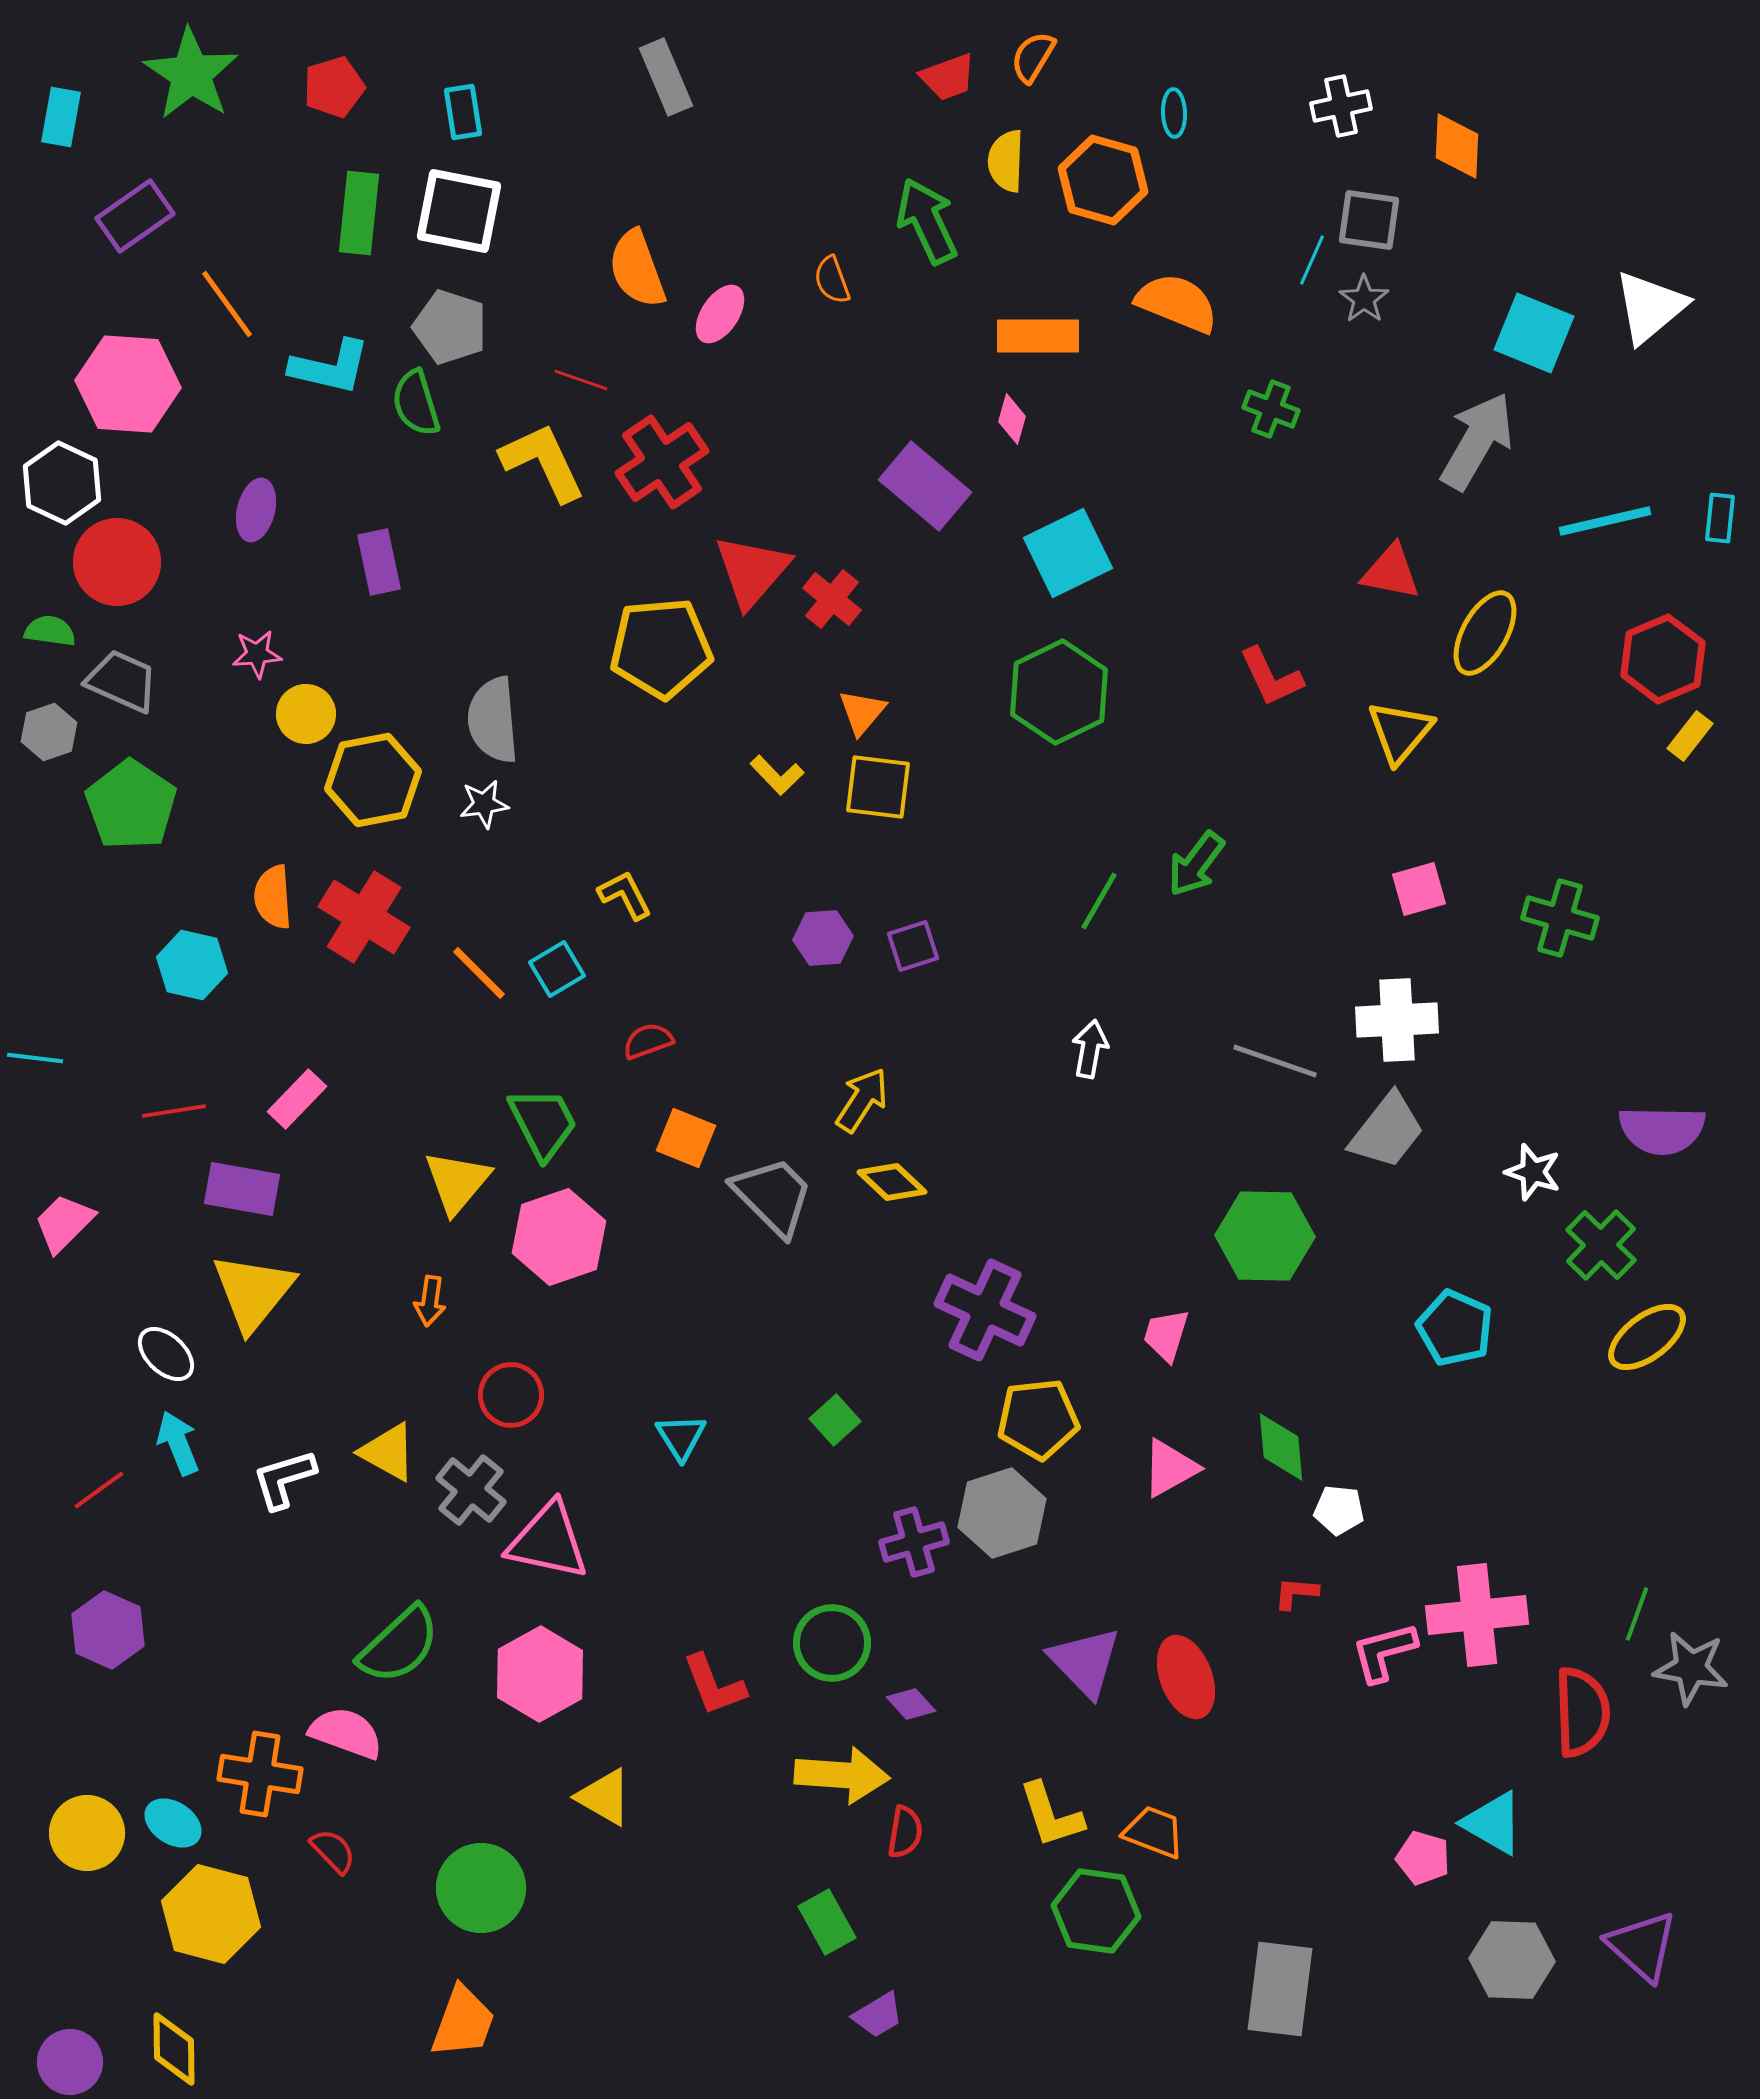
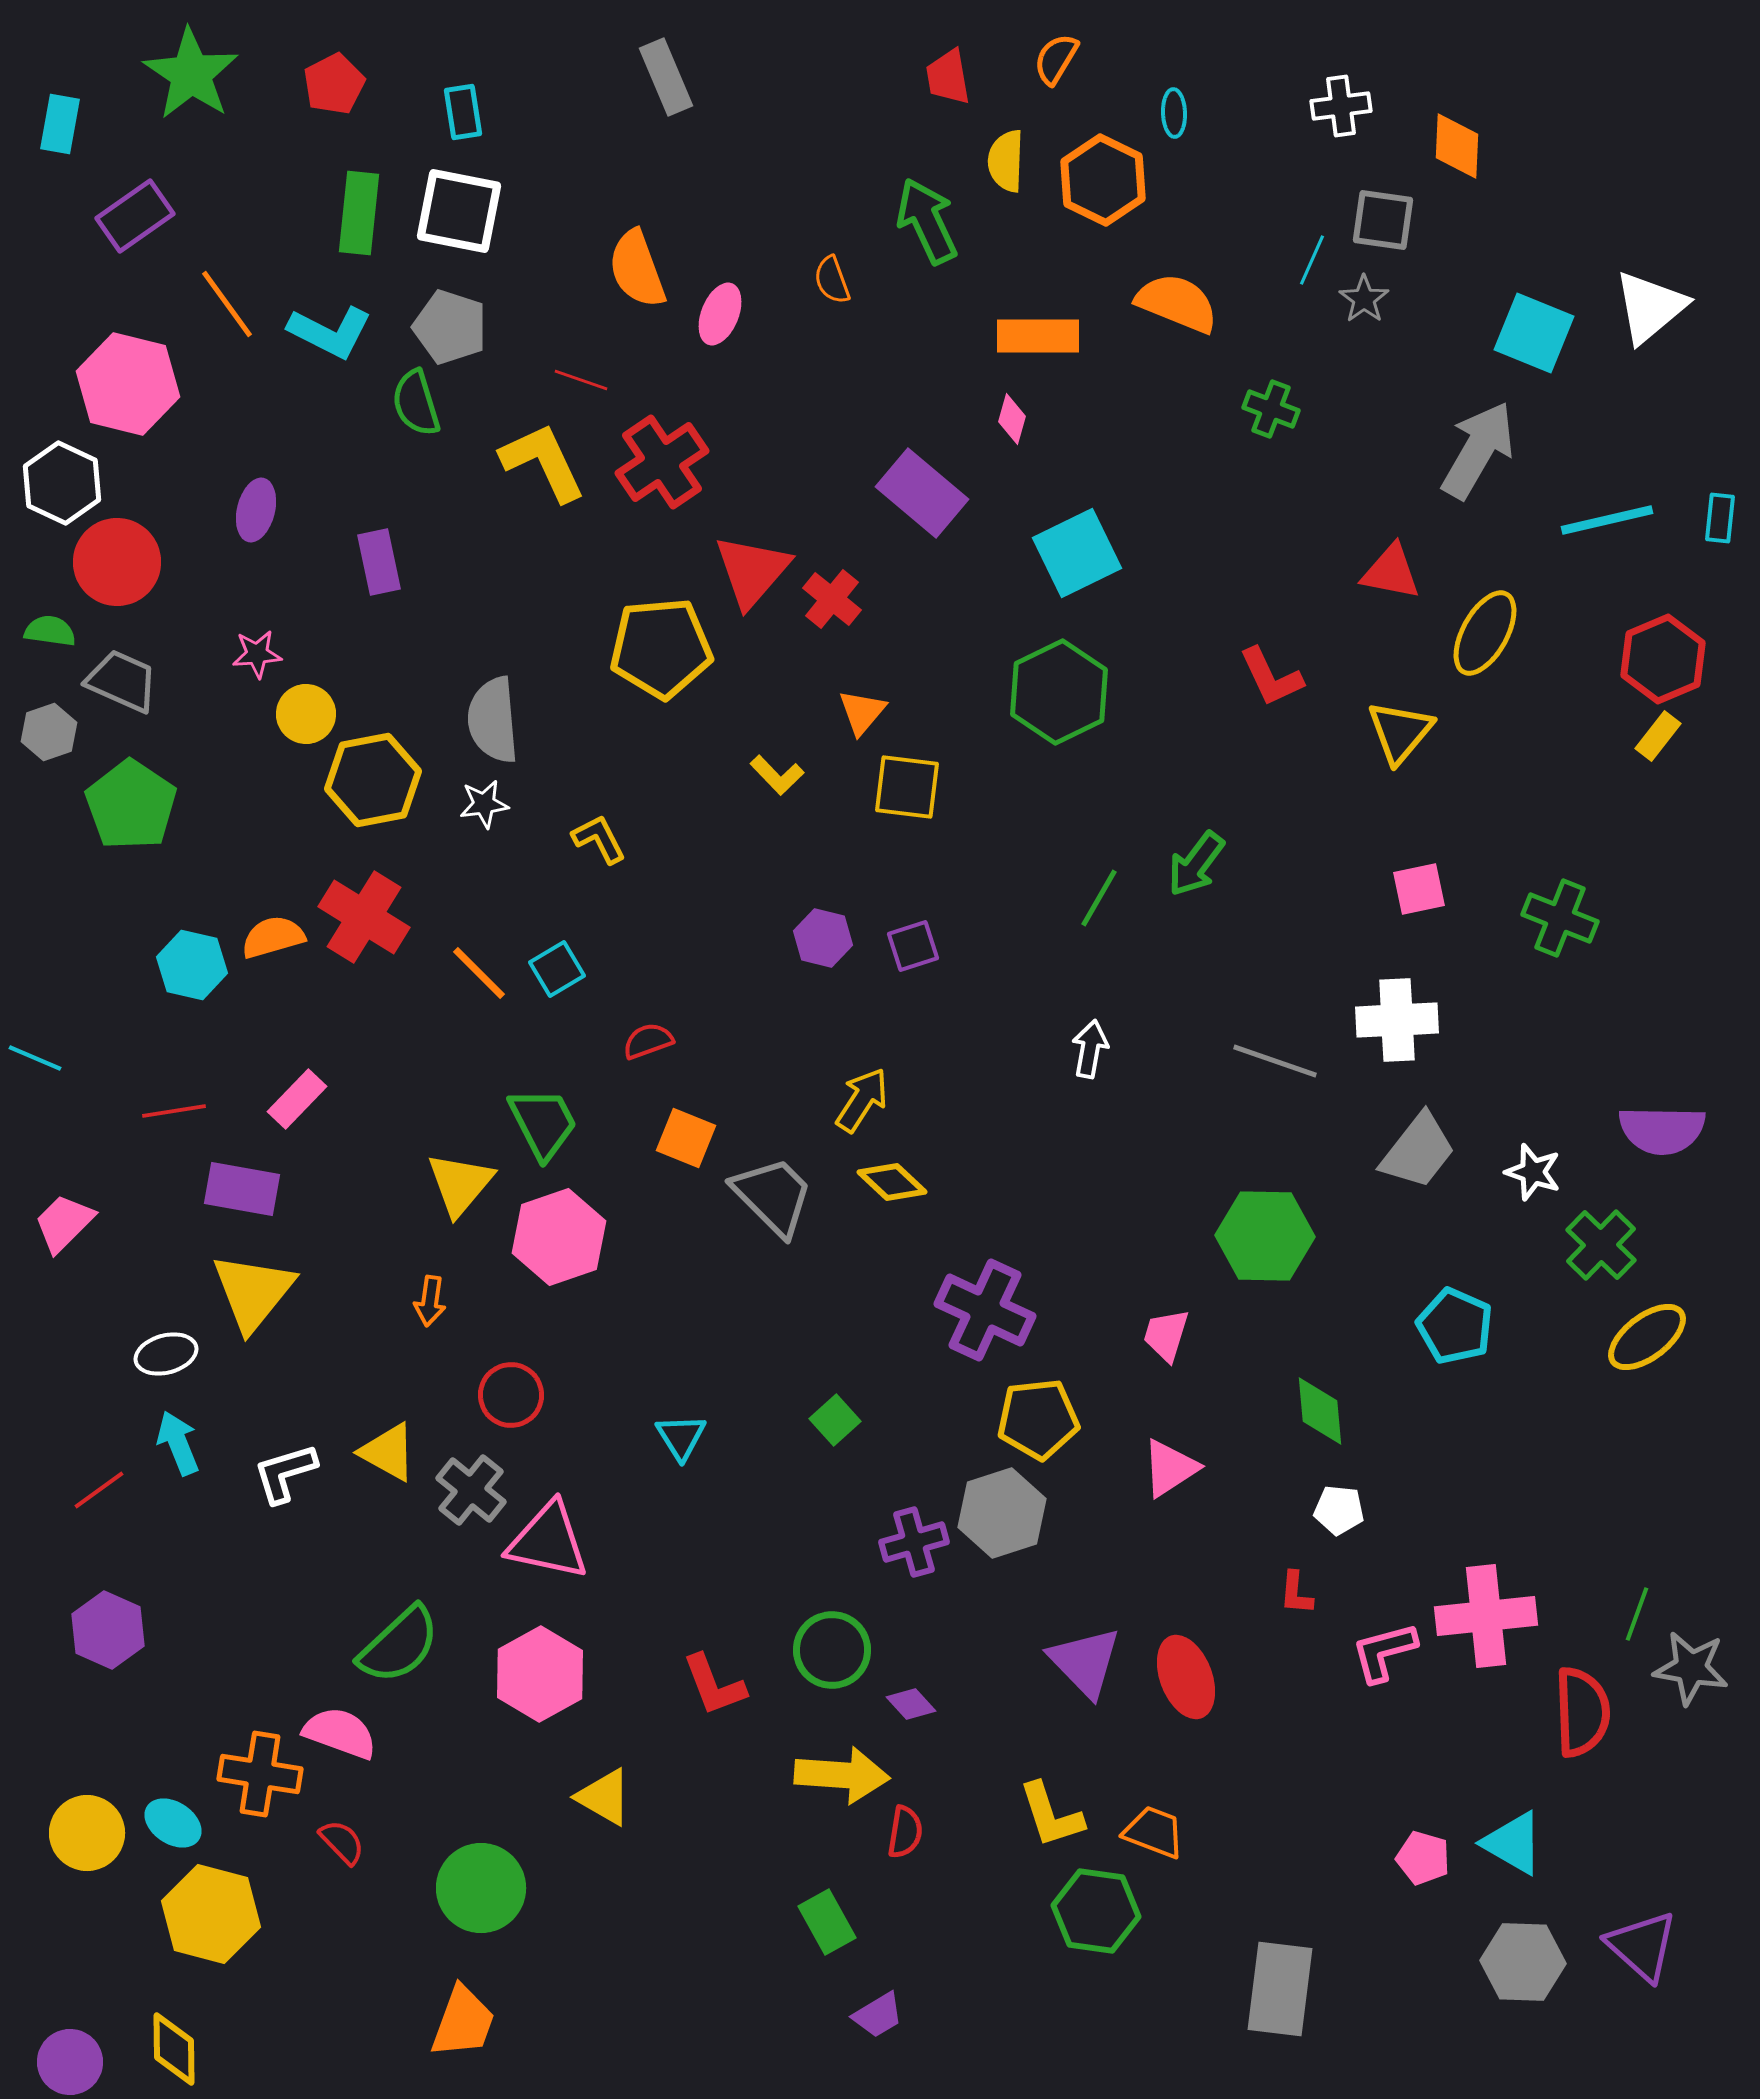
orange semicircle at (1033, 57): moved 23 px right, 2 px down
red trapezoid at (948, 77): rotated 100 degrees clockwise
red pentagon at (334, 87): moved 3 px up; rotated 10 degrees counterclockwise
white cross at (1341, 106): rotated 4 degrees clockwise
cyan rectangle at (61, 117): moved 1 px left, 7 px down
orange hexagon at (1103, 180): rotated 10 degrees clockwise
gray square at (1369, 220): moved 14 px right
pink ellipse at (720, 314): rotated 12 degrees counterclockwise
cyan L-shape at (330, 367): moved 35 px up; rotated 14 degrees clockwise
pink hexagon at (128, 384): rotated 10 degrees clockwise
gray arrow at (1477, 441): moved 1 px right, 9 px down
purple rectangle at (925, 486): moved 3 px left, 7 px down
cyan line at (1605, 521): moved 2 px right, 1 px up
cyan square at (1068, 553): moved 9 px right
yellow rectangle at (1690, 736): moved 32 px left
yellow square at (878, 787): moved 29 px right
pink square at (1419, 889): rotated 4 degrees clockwise
yellow L-shape at (625, 895): moved 26 px left, 56 px up
orange semicircle at (273, 897): moved 40 px down; rotated 78 degrees clockwise
green line at (1099, 901): moved 3 px up
green cross at (1560, 918): rotated 6 degrees clockwise
purple hexagon at (823, 938): rotated 18 degrees clockwise
cyan line at (35, 1058): rotated 16 degrees clockwise
gray trapezoid at (1387, 1131): moved 31 px right, 20 px down
yellow triangle at (457, 1182): moved 3 px right, 2 px down
cyan pentagon at (1455, 1328): moved 2 px up
white ellipse at (166, 1354): rotated 58 degrees counterclockwise
green diamond at (1281, 1447): moved 39 px right, 36 px up
pink triangle at (1170, 1468): rotated 4 degrees counterclockwise
white L-shape at (284, 1479): moved 1 px right, 6 px up
red L-shape at (1296, 1593): rotated 90 degrees counterclockwise
pink cross at (1477, 1615): moved 9 px right, 1 px down
green circle at (832, 1643): moved 7 px down
pink semicircle at (346, 1733): moved 6 px left
cyan triangle at (1493, 1823): moved 20 px right, 20 px down
red semicircle at (333, 1851): moved 9 px right, 9 px up
gray hexagon at (1512, 1960): moved 11 px right, 2 px down
